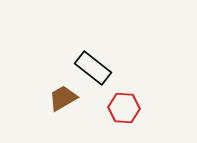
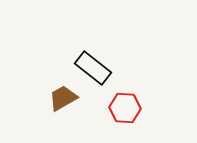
red hexagon: moved 1 px right
